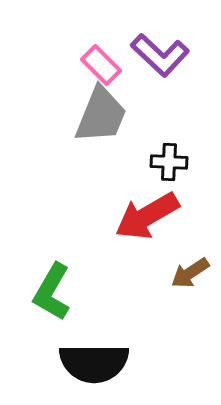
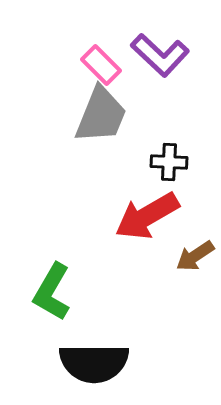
brown arrow: moved 5 px right, 17 px up
